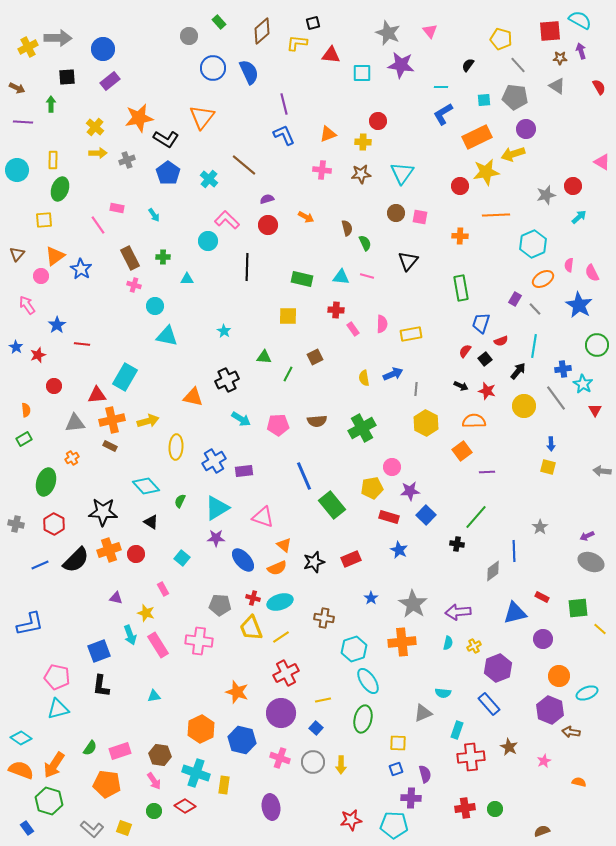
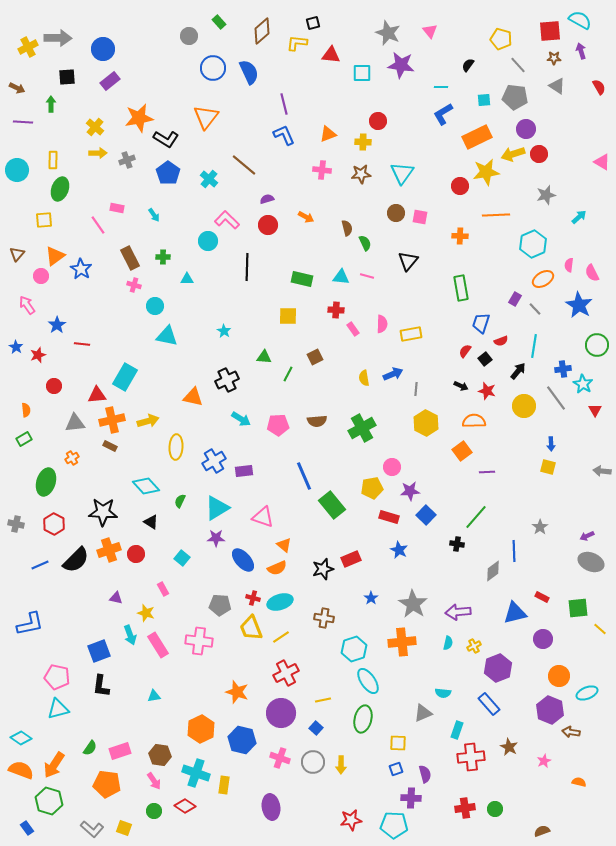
brown star at (560, 58): moved 6 px left
orange triangle at (202, 117): moved 4 px right
red circle at (573, 186): moved 34 px left, 32 px up
black star at (314, 562): moved 9 px right, 7 px down
